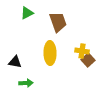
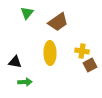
green triangle: rotated 24 degrees counterclockwise
brown trapezoid: rotated 75 degrees clockwise
brown square: moved 2 px right, 5 px down; rotated 16 degrees clockwise
green arrow: moved 1 px left, 1 px up
